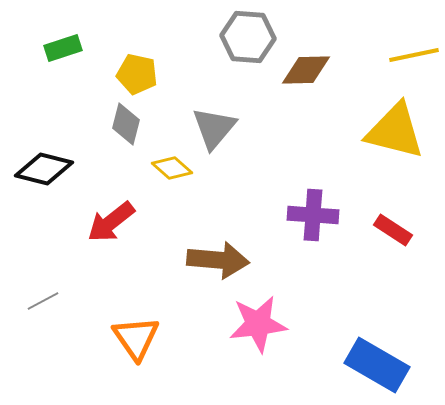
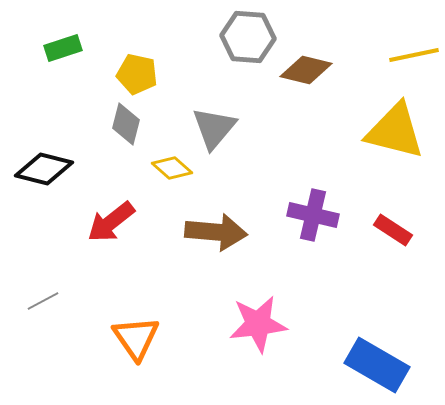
brown diamond: rotated 15 degrees clockwise
purple cross: rotated 9 degrees clockwise
brown arrow: moved 2 px left, 28 px up
